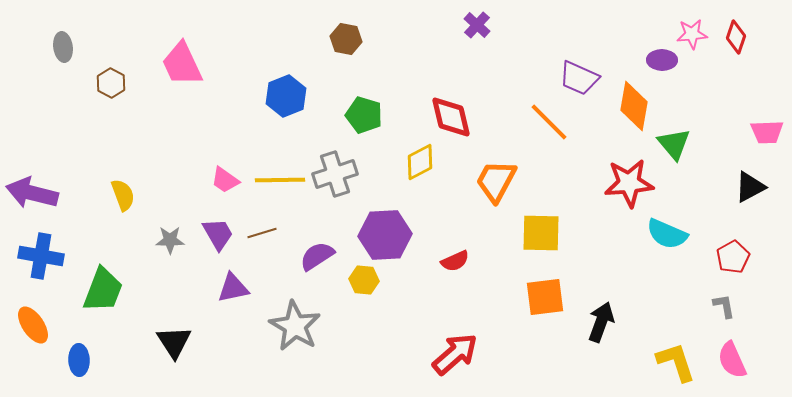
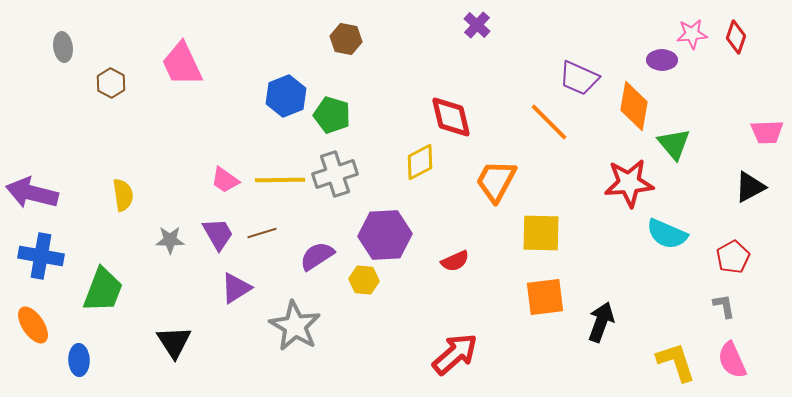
green pentagon at (364, 115): moved 32 px left
yellow semicircle at (123, 195): rotated 12 degrees clockwise
purple triangle at (233, 288): moved 3 px right; rotated 20 degrees counterclockwise
